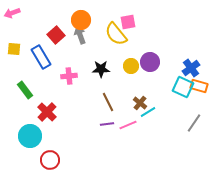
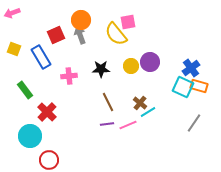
red square: rotated 18 degrees clockwise
yellow square: rotated 16 degrees clockwise
red circle: moved 1 px left
